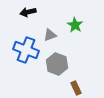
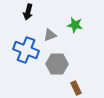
black arrow: rotated 63 degrees counterclockwise
green star: rotated 21 degrees counterclockwise
gray hexagon: rotated 20 degrees counterclockwise
